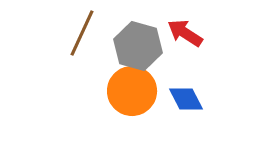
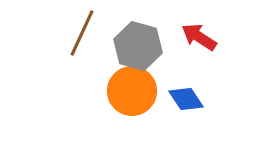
red arrow: moved 14 px right, 4 px down
blue diamond: rotated 6 degrees counterclockwise
